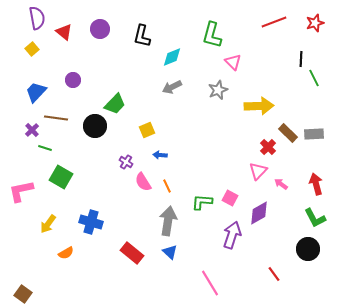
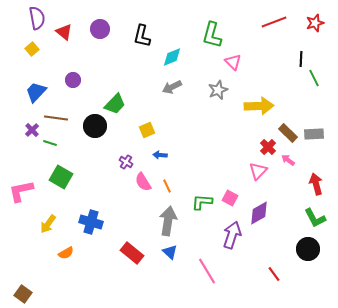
green line at (45, 148): moved 5 px right, 5 px up
pink arrow at (281, 184): moved 7 px right, 24 px up
pink line at (210, 283): moved 3 px left, 12 px up
